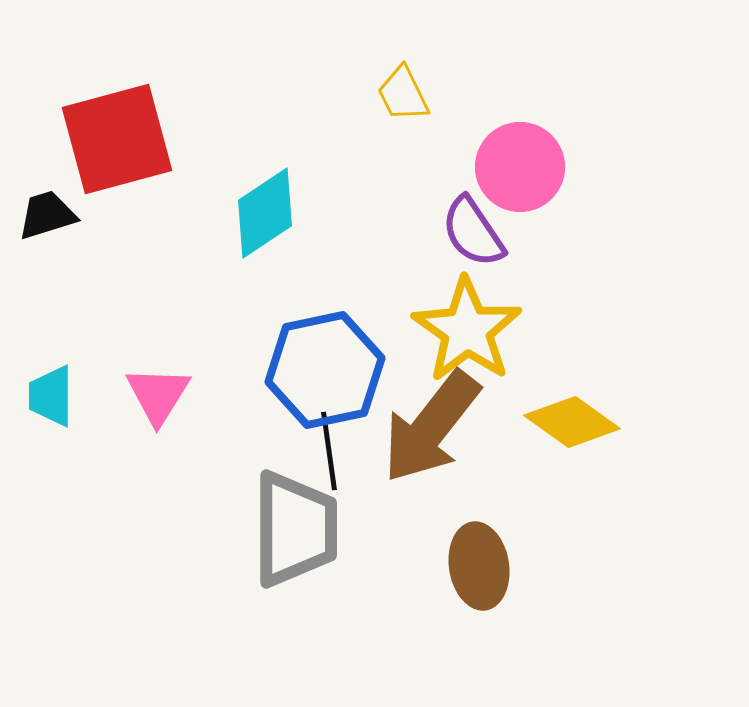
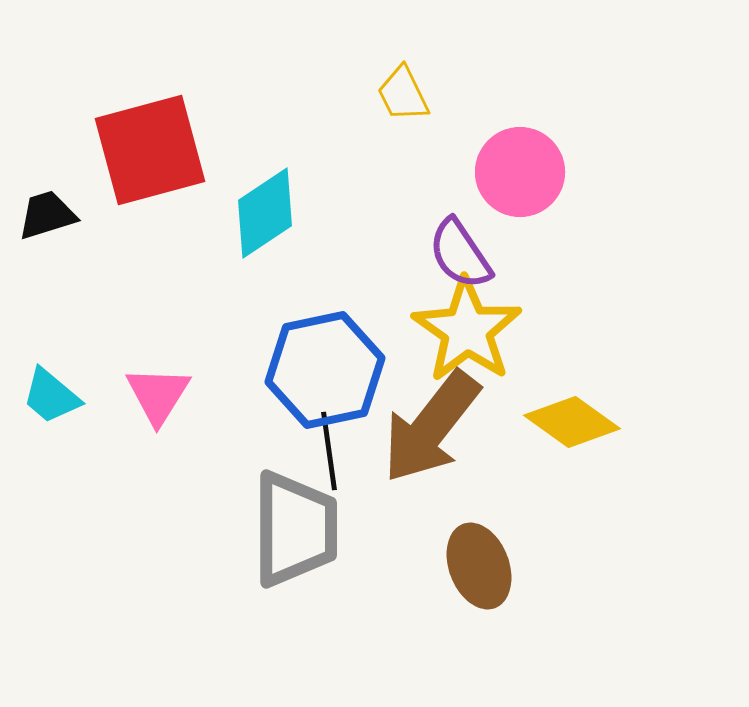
red square: moved 33 px right, 11 px down
pink circle: moved 5 px down
purple semicircle: moved 13 px left, 22 px down
cyan trapezoid: rotated 50 degrees counterclockwise
brown ellipse: rotated 12 degrees counterclockwise
